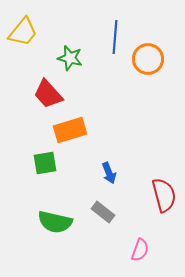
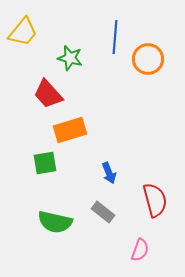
red semicircle: moved 9 px left, 5 px down
